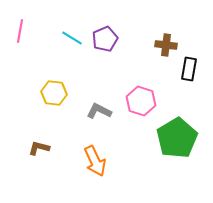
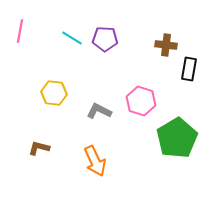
purple pentagon: rotated 25 degrees clockwise
